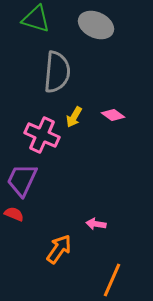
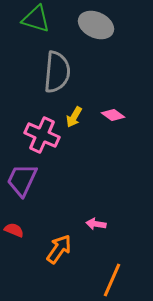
red semicircle: moved 16 px down
